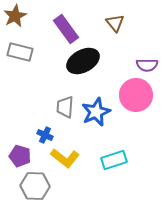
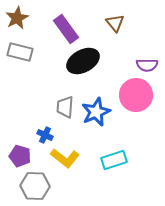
brown star: moved 2 px right, 2 px down
